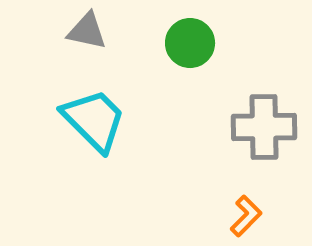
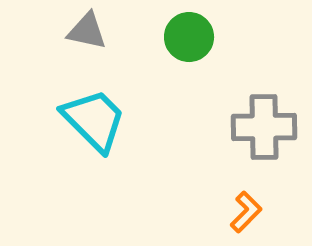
green circle: moved 1 px left, 6 px up
orange L-shape: moved 4 px up
